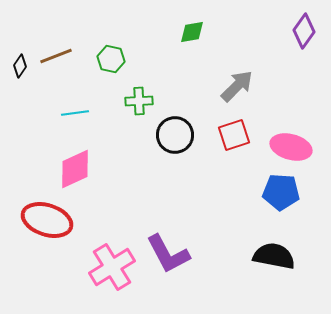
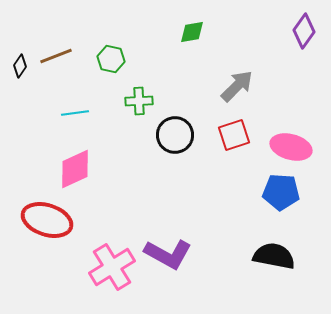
purple L-shape: rotated 33 degrees counterclockwise
